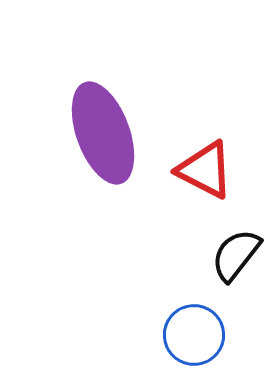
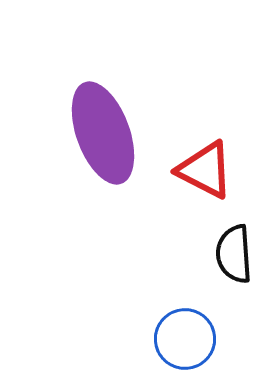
black semicircle: moved 2 px left, 1 px up; rotated 42 degrees counterclockwise
blue circle: moved 9 px left, 4 px down
